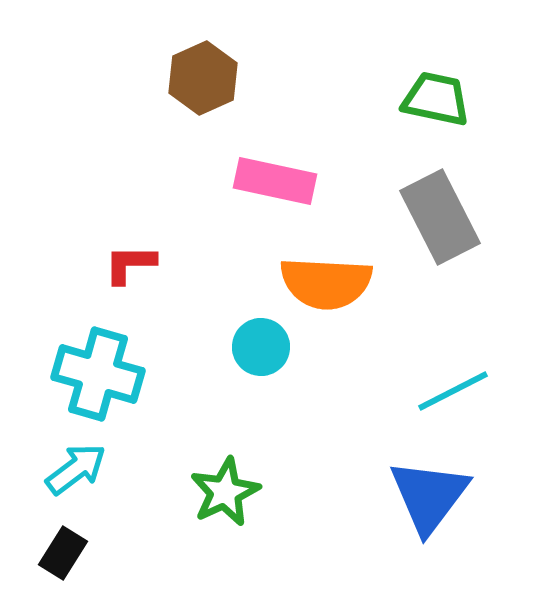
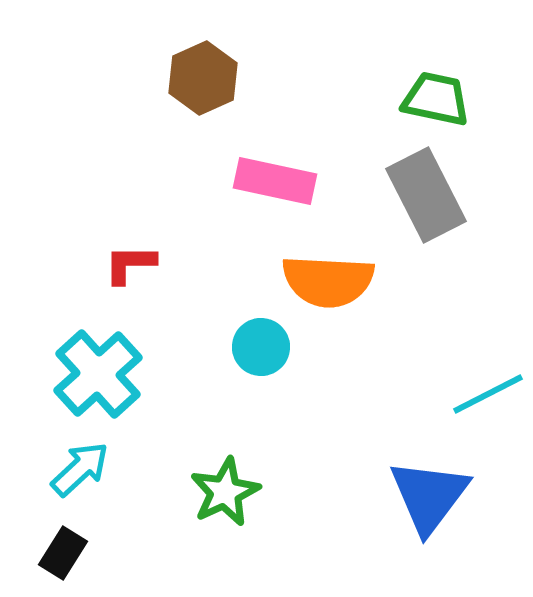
gray rectangle: moved 14 px left, 22 px up
orange semicircle: moved 2 px right, 2 px up
cyan cross: rotated 32 degrees clockwise
cyan line: moved 35 px right, 3 px down
cyan arrow: moved 4 px right; rotated 6 degrees counterclockwise
